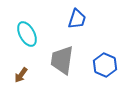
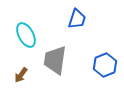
cyan ellipse: moved 1 px left, 1 px down
gray trapezoid: moved 7 px left
blue hexagon: rotated 15 degrees clockwise
